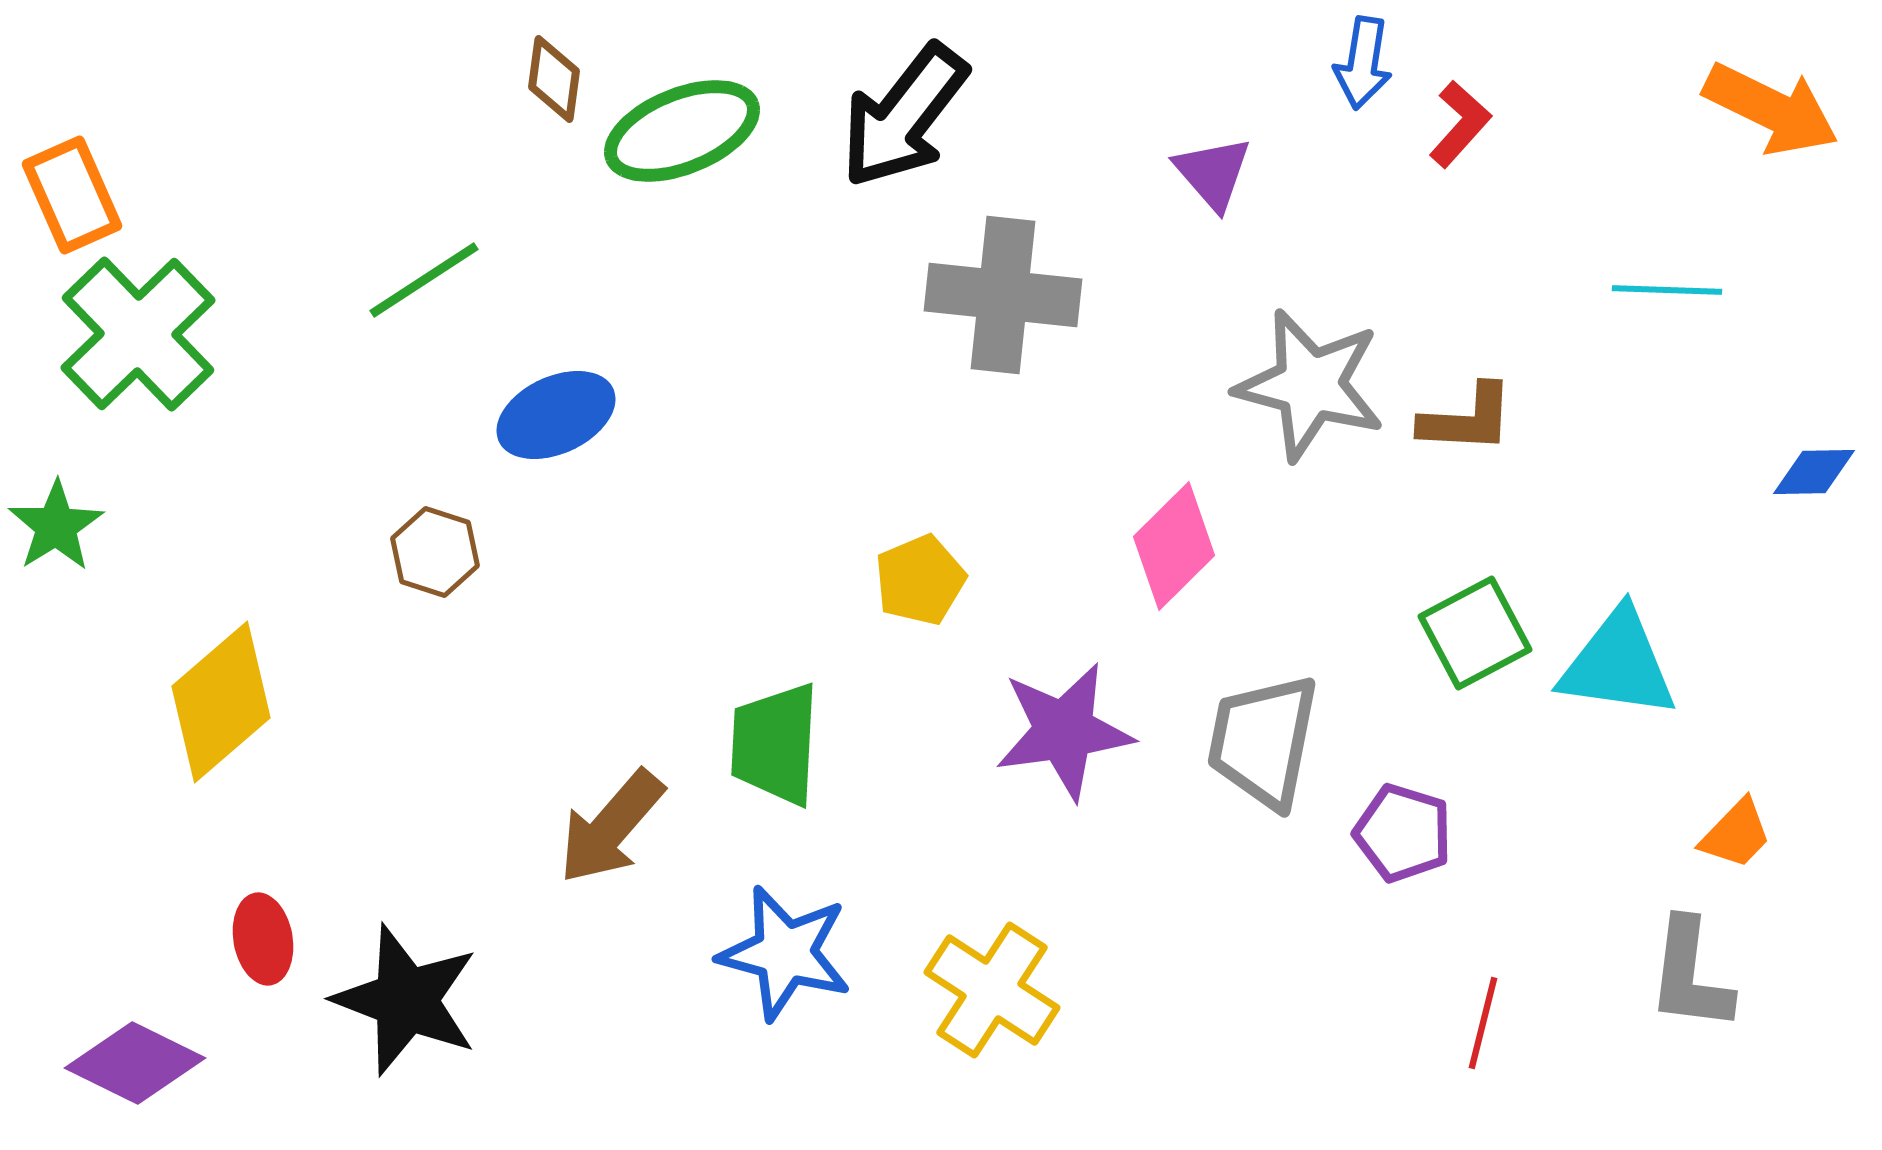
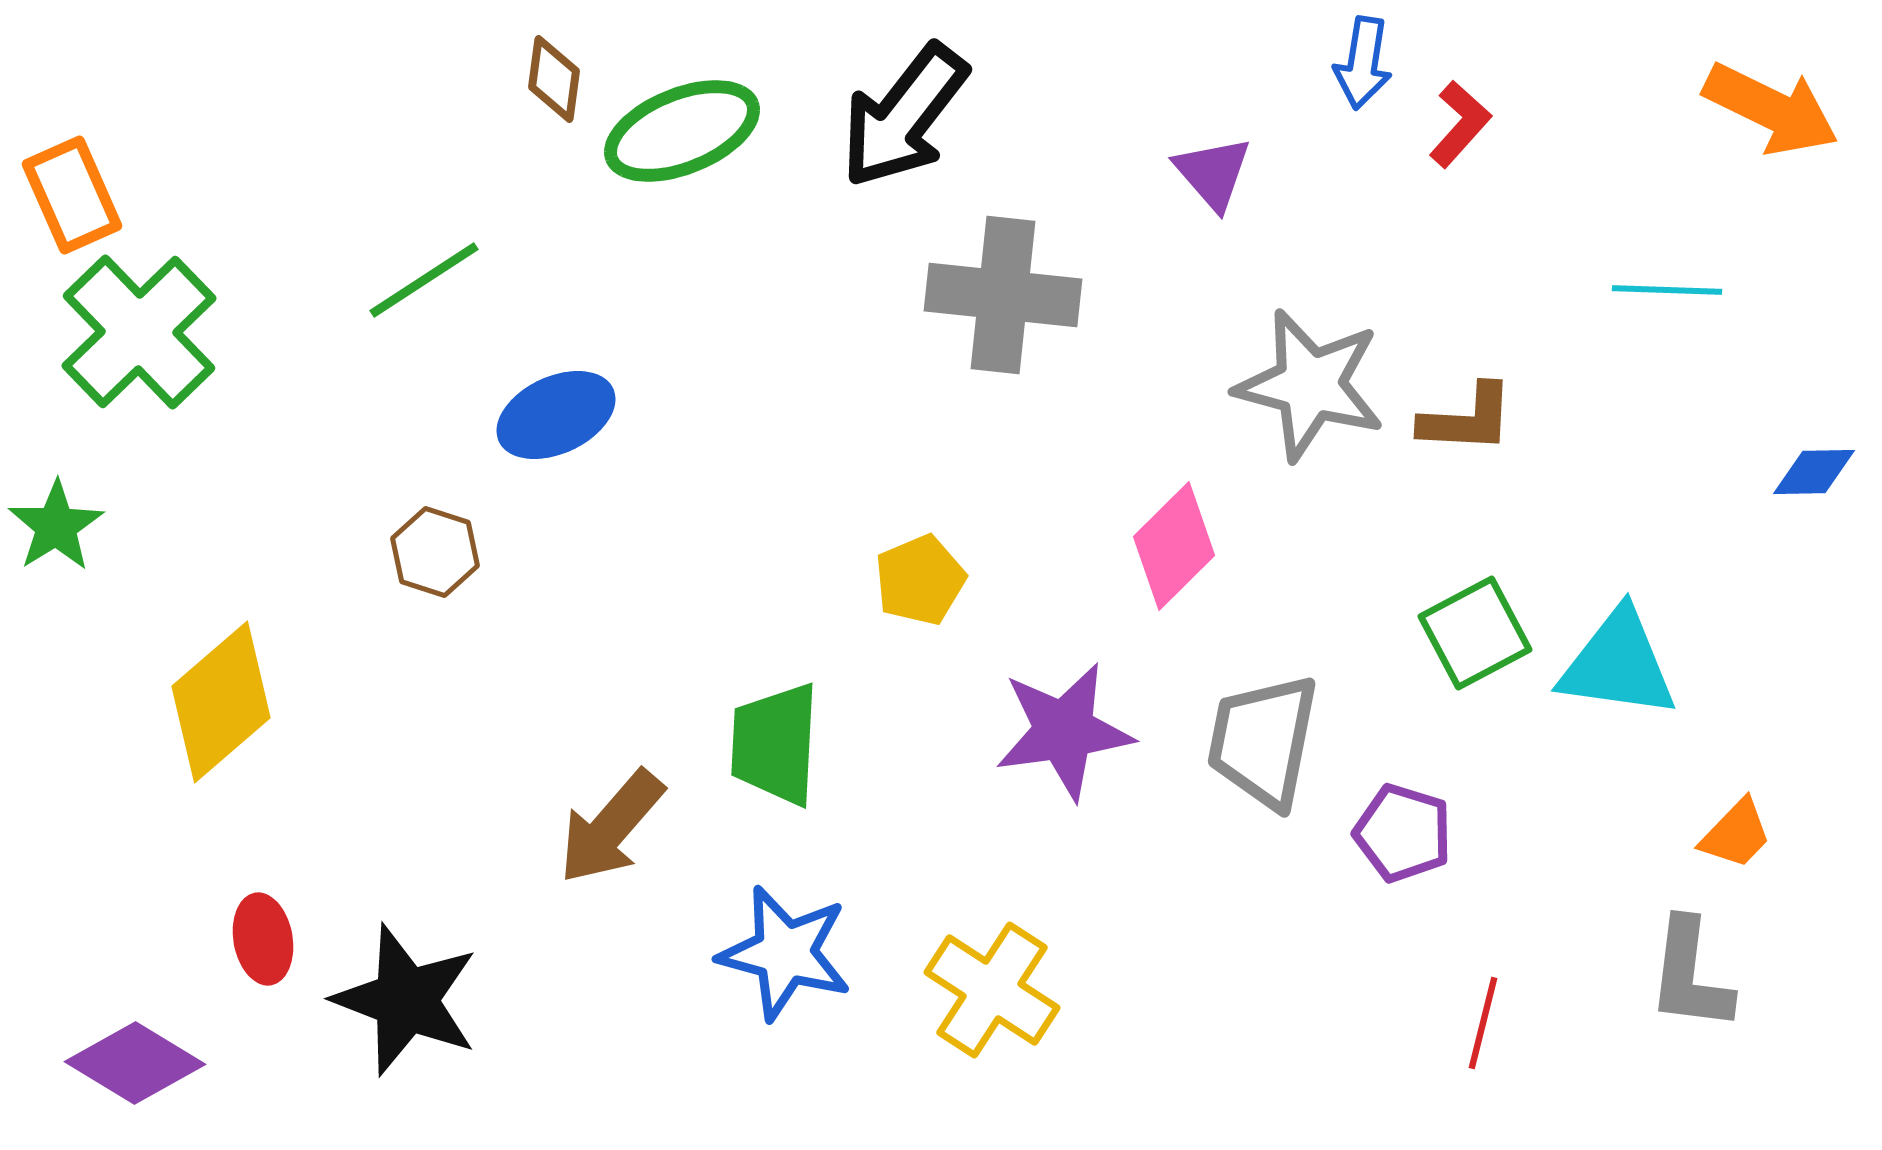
green cross: moved 1 px right, 2 px up
purple diamond: rotated 5 degrees clockwise
